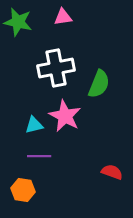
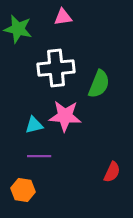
green star: moved 7 px down
white cross: rotated 6 degrees clockwise
pink star: rotated 24 degrees counterclockwise
red semicircle: rotated 95 degrees clockwise
